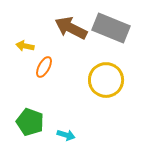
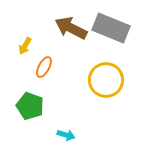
yellow arrow: rotated 72 degrees counterclockwise
green pentagon: moved 16 px up
